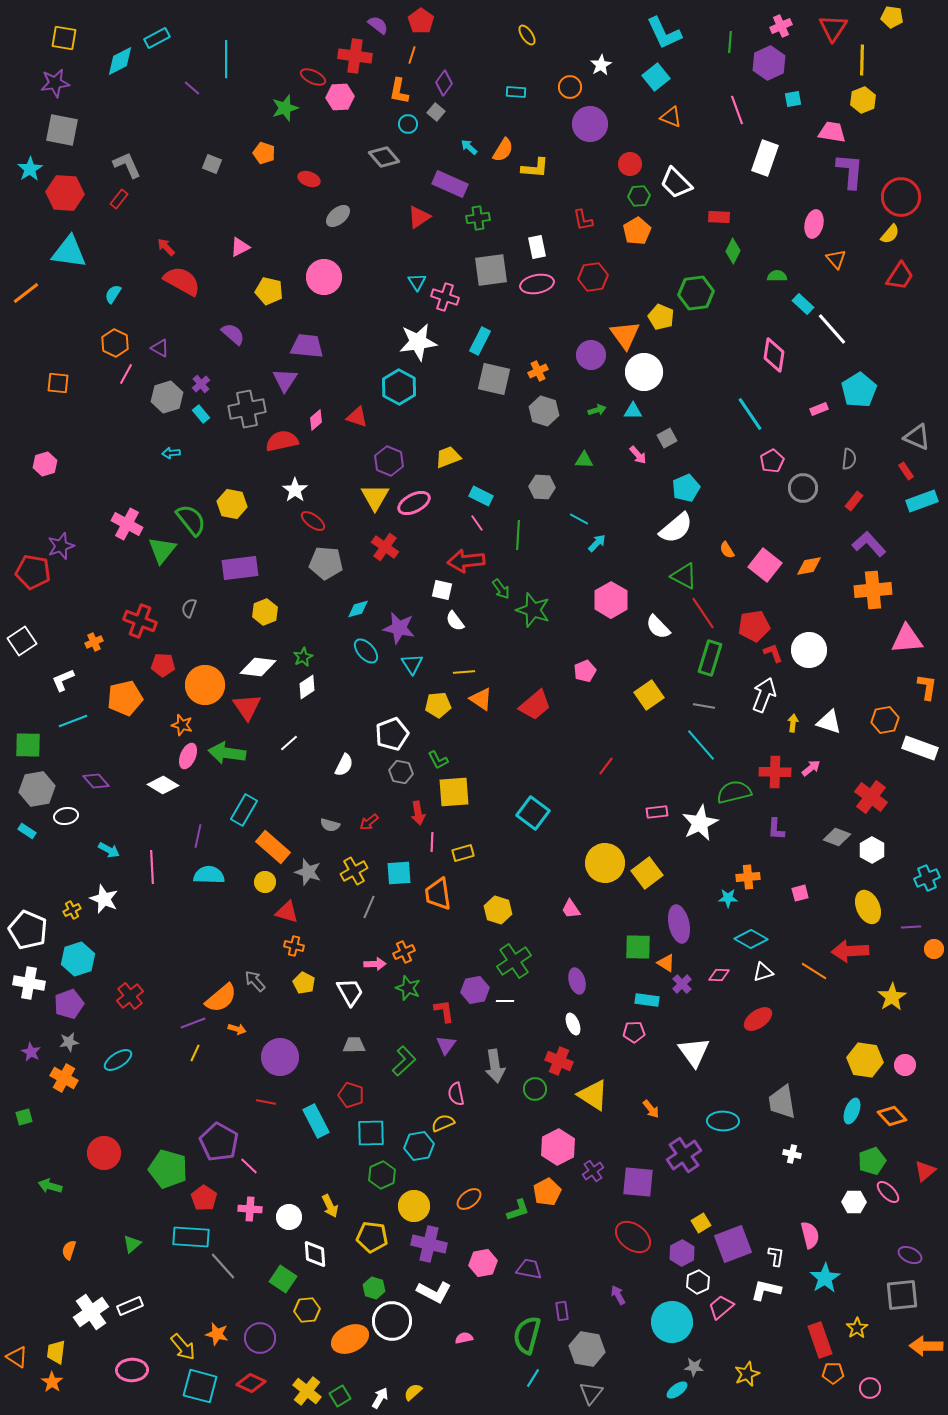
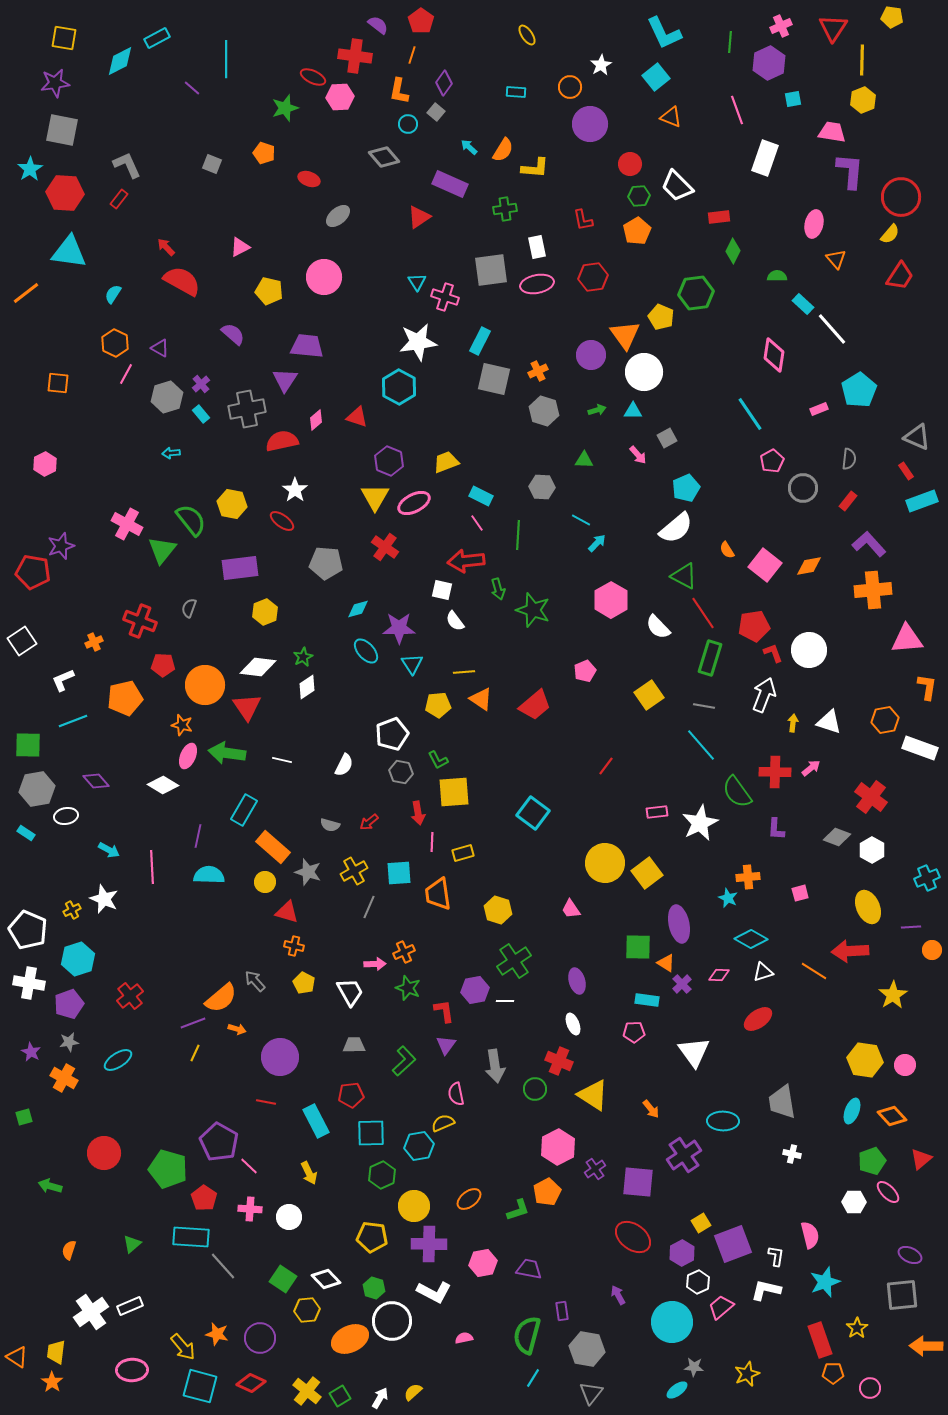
white trapezoid at (676, 183): moved 1 px right, 3 px down
red rectangle at (719, 217): rotated 10 degrees counterclockwise
green cross at (478, 218): moved 27 px right, 9 px up
yellow trapezoid at (448, 457): moved 2 px left, 5 px down
pink hexagon at (45, 464): rotated 10 degrees counterclockwise
red rectangle at (854, 501): moved 6 px left
cyan line at (579, 519): moved 2 px right, 1 px down
red ellipse at (313, 521): moved 31 px left
green arrow at (501, 589): moved 3 px left; rotated 20 degrees clockwise
purple star at (399, 628): rotated 12 degrees counterclockwise
white line at (289, 743): moved 7 px left, 17 px down; rotated 54 degrees clockwise
green semicircle at (734, 792): moved 3 px right; rotated 112 degrees counterclockwise
cyan rectangle at (27, 831): moved 1 px left, 2 px down
cyan star at (728, 898): rotated 24 degrees clockwise
orange circle at (934, 949): moved 2 px left, 1 px down
yellow star at (892, 997): moved 1 px right, 2 px up
red pentagon at (351, 1095): rotated 25 degrees counterclockwise
purple cross at (593, 1171): moved 2 px right, 2 px up
red triangle at (925, 1171): moved 4 px left, 12 px up
yellow arrow at (330, 1206): moved 21 px left, 33 px up
purple cross at (429, 1244): rotated 12 degrees counterclockwise
white diamond at (315, 1254): moved 11 px right, 25 px down; rotated 40 degrees counterclockwise
cyan star at (825, 1278): moved 4 px down; rotated 12 degrees clockwise
